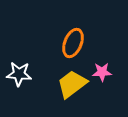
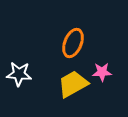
yellow trapezoid: moved 1 px right; rotated 8 degrees clockwise
